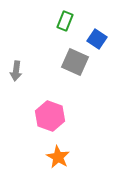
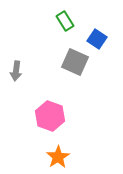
green rectangle: rotated 54 degrees counterclockwise
orange star: rotated 10 degrees clockwise
